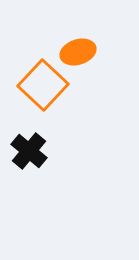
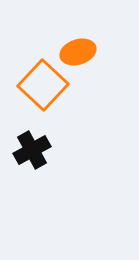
black cross: moved 3 px right, 1 px up; rotated 21 degrees clockwise
